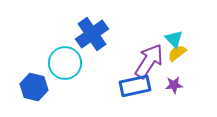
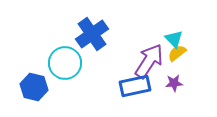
purple star: moved 2 px up
